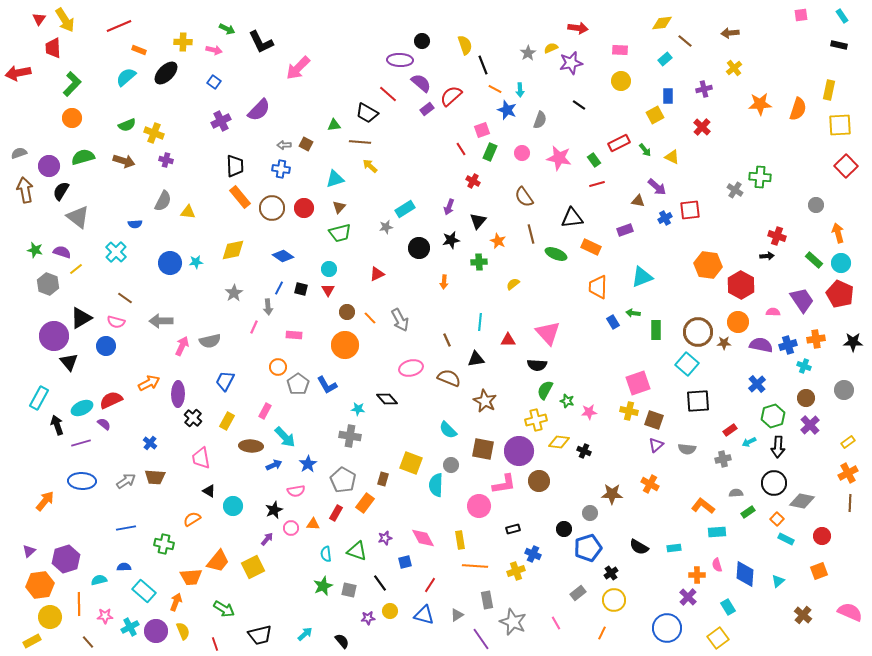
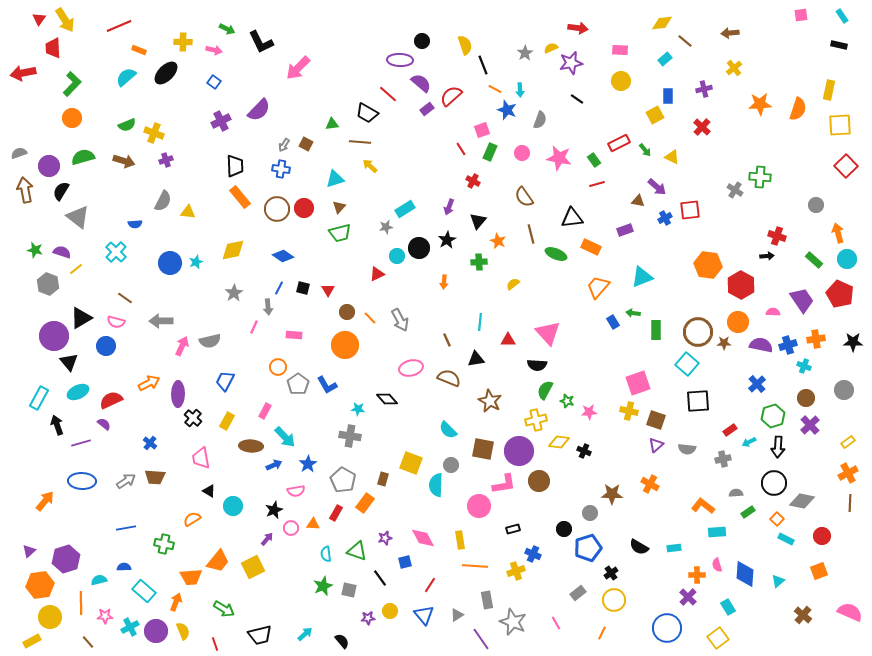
gray star at (528, 53): moved 3 px left
red arrow at (18, 73): moved 5 px right
black line at (579, 105): moved 2 px left, 6 px up
green triangle at (334, 125): moved 2 px left, 1 px up
gray arrow at (284, 145): rotated 56 degrees counterclockwise
purple cross at (166, 160): rotated 32 degrees counterclockwise
brown circle at (272, 208): moved 5 px right, 1 px down
black star at (451, 240): moved 4 px left; rotated 18 degrees counterclockwise
cyan star at (196, 262): rotated 16 degrees counterclockwise
cyan circle at (841, 263): moved 6 px right, 4 px up
cyan circle at (329, 269): moved 68 px right, 13 px up
orange trapezoid at (598, 287): rotated 40 degrees clockwise
black square at (301, 289): moved 2 px right, 1 px up
brown star at (485, 401): moved 5 px right
cyan ellipse at (82, 408): moved 4 px left, 16 px up
brown square at (654, 420): moved 2 px right
black line at (380, 583): moved 5 px up
orange line at (79, 604): moved 2 px right, 1 px up
blue triangle at (424, 615): rotated 35 degrees clockwise
